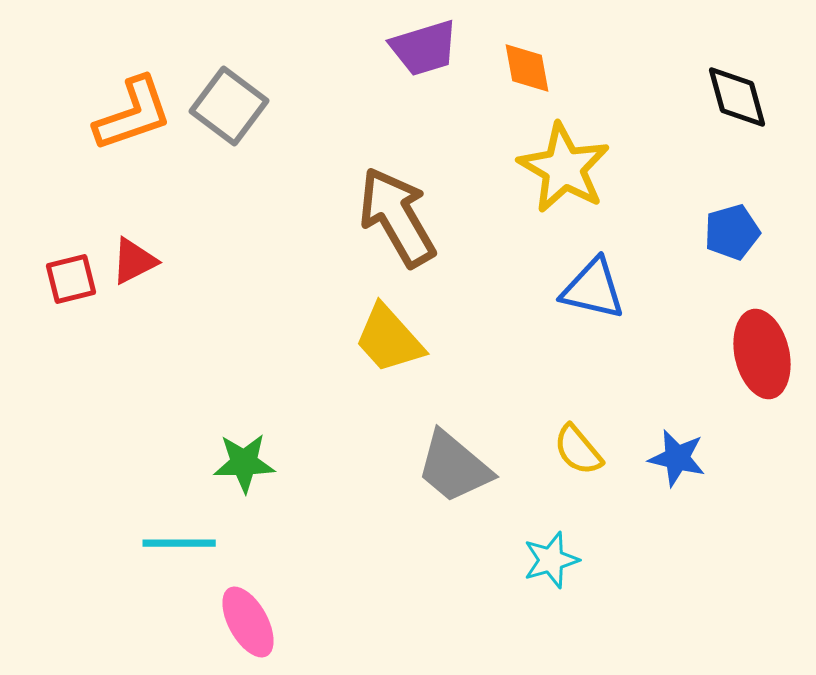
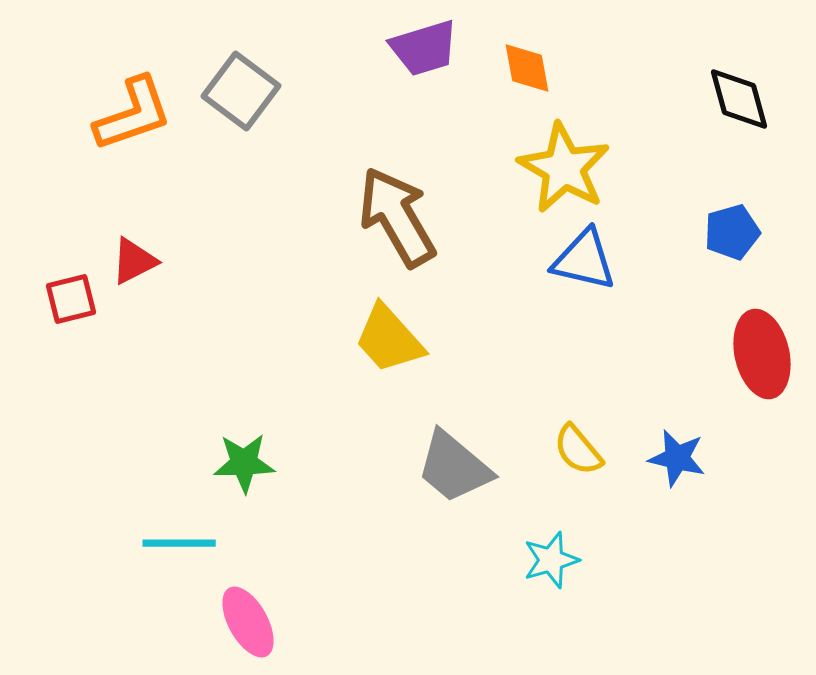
black diamond: moved 2 px right, 2 px down
gray square: moved 12 px right, 15 px up
red square: moved 20 px down
blue triangle: moved 9 px left, 29 px up
